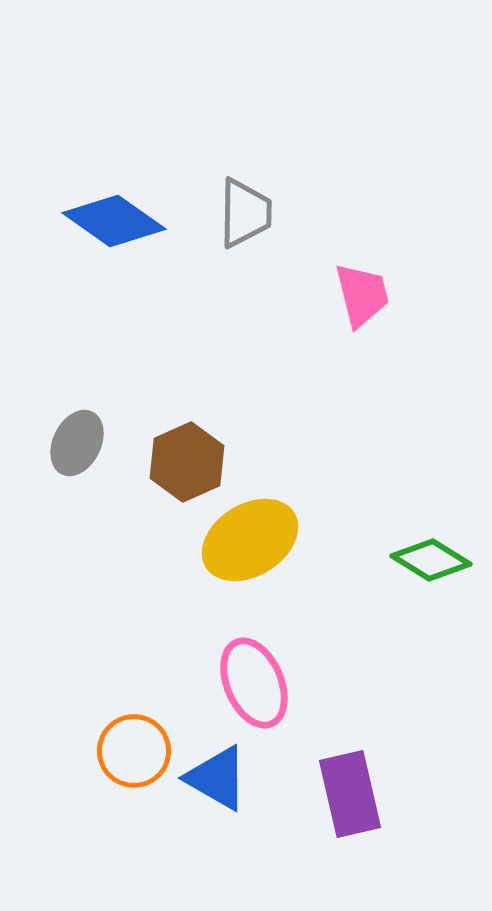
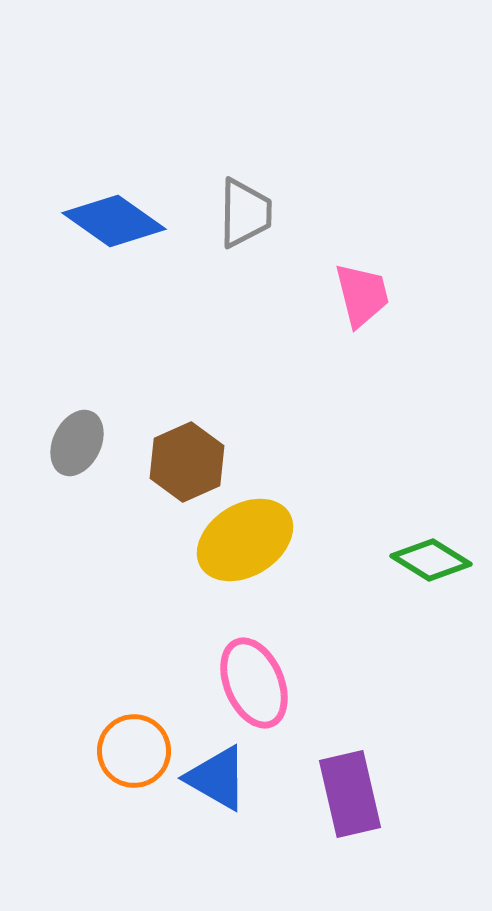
yellow ellipse: moved 5 px left
